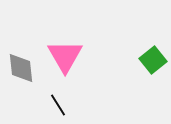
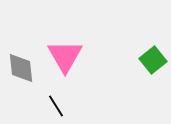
black line: moved 2 px left, 1 px down
